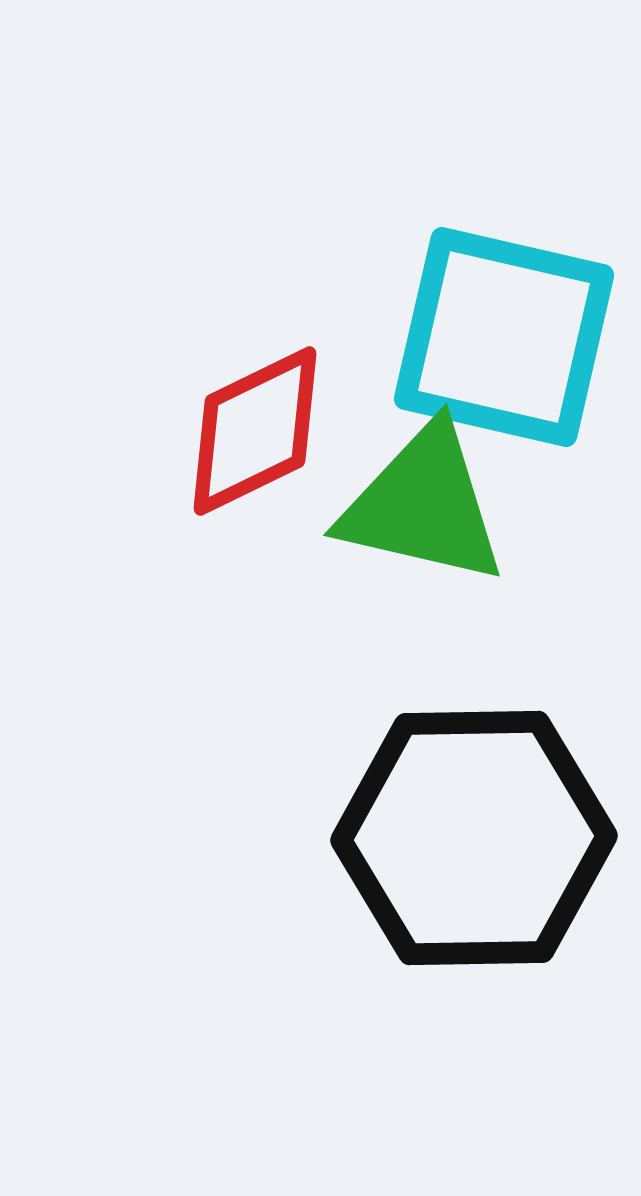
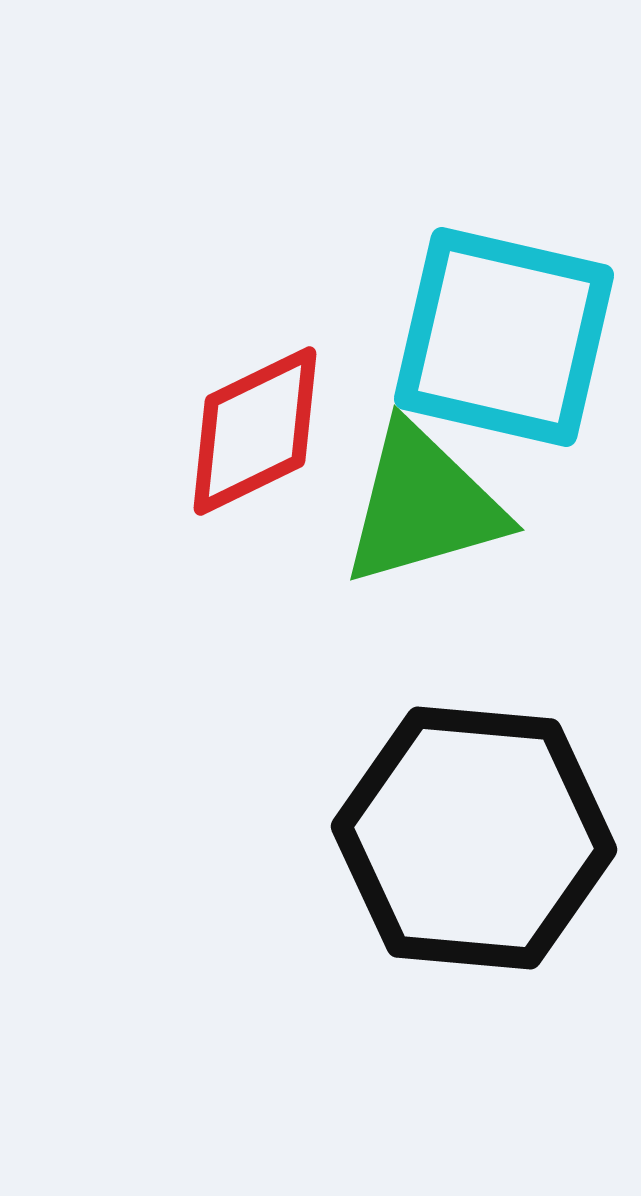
green triangle: rotated 29 degrees counterclockwise
black hexagon: rotated 6 degrees clockwise
